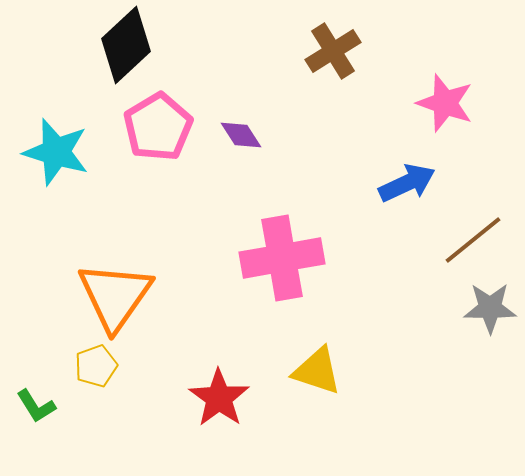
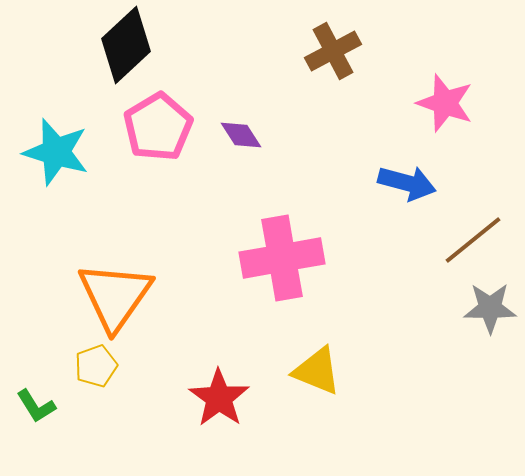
brown cross: rotated 4 degrees clockwise
blue arrow: rotated 40 degrees clockwise
yellow triangle: rotated 4 degrees clockwise
